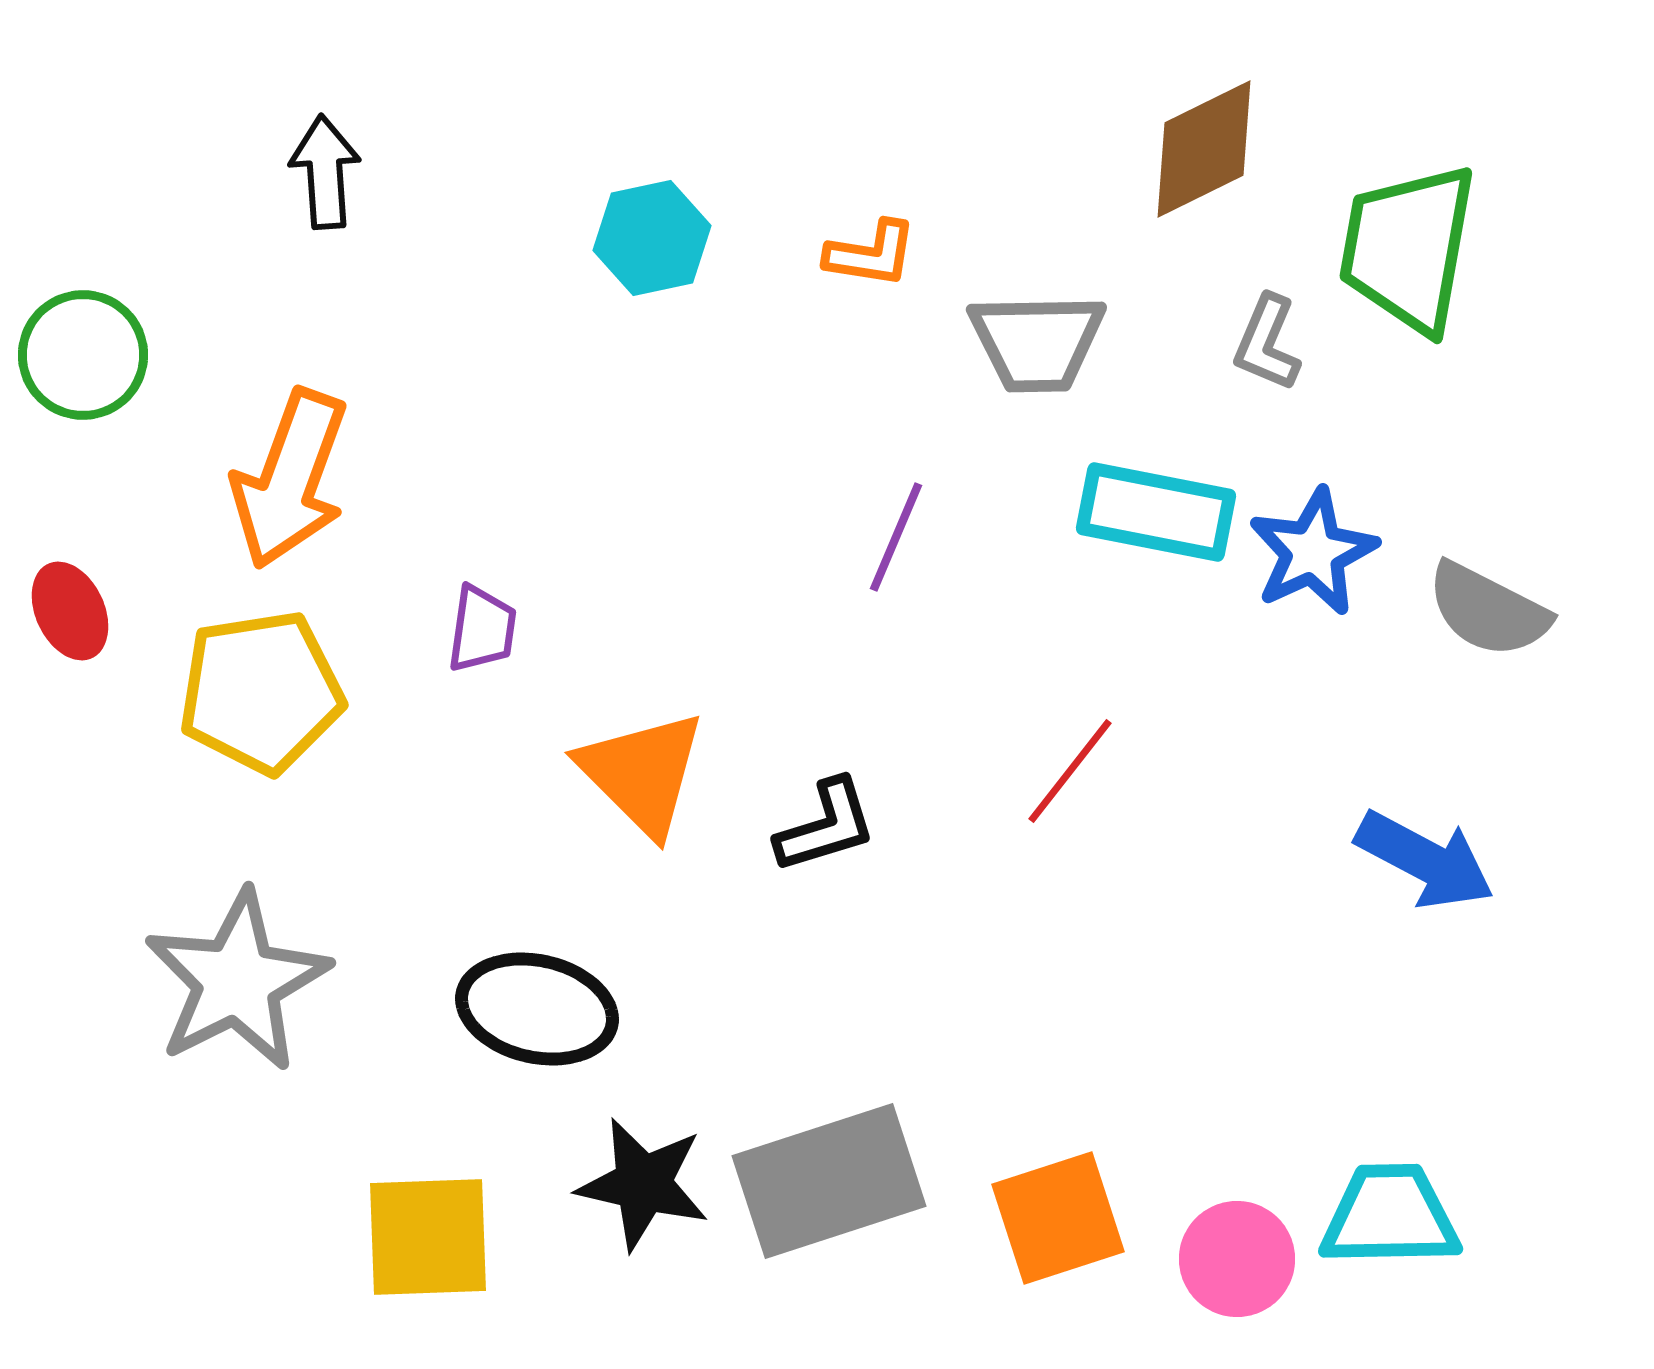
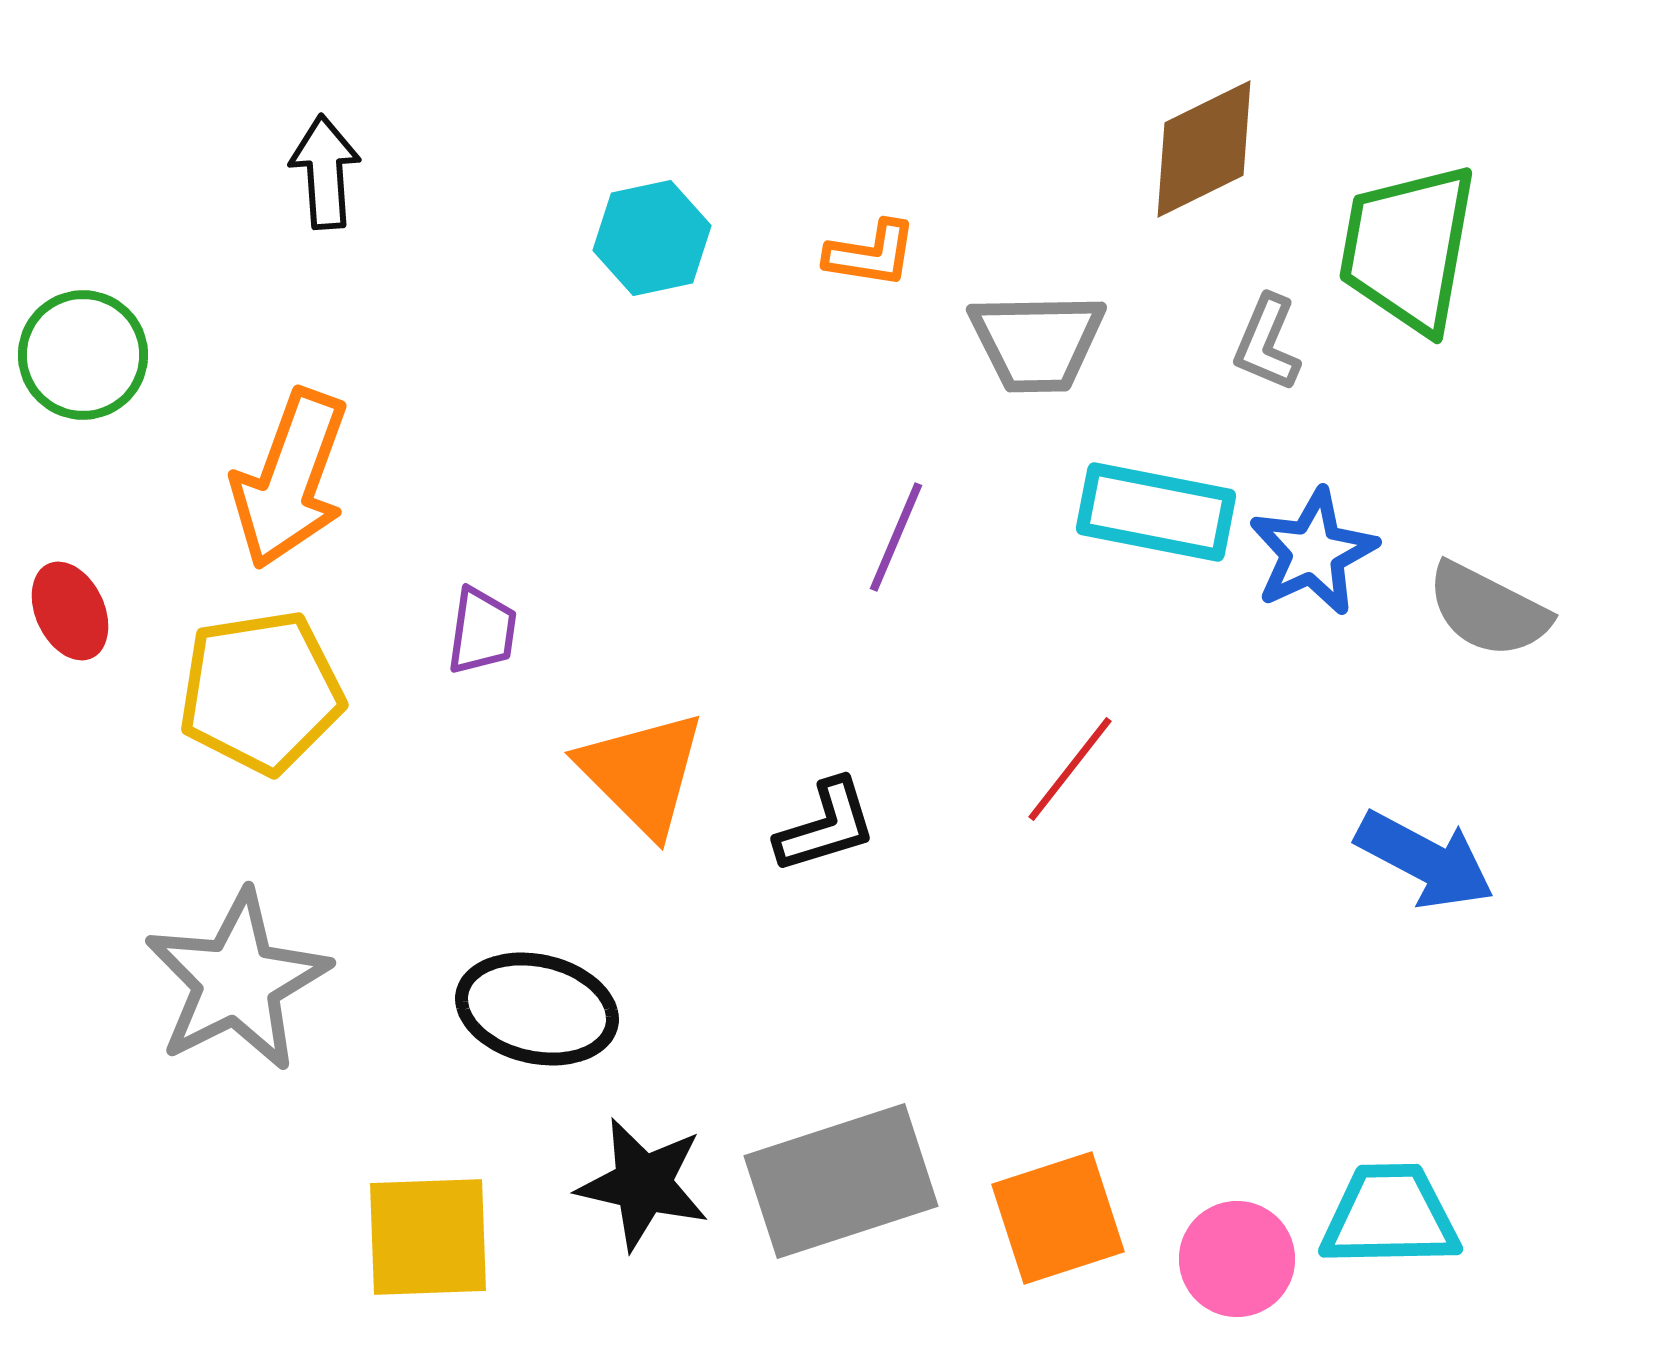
purple trapezoid: moved 2 px down
red line: moved 2 px up
gray rectangle: moved 12 px right
